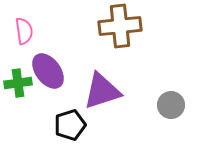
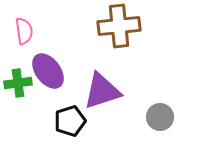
brown cross: moved 1 px left
gray circle: moved 11 px left, 12 px down
black pentagon: moved 4 px up
